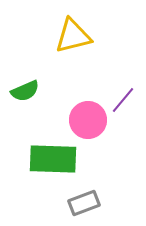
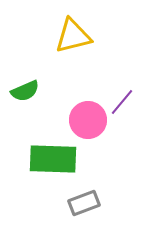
purple line: moved 1 px left, 2 px down
